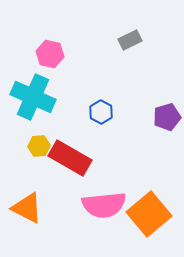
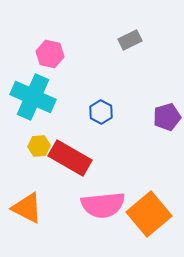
pink semicircle: moved 1 px left
